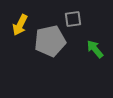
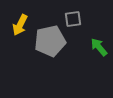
green arrow: moved 4 px right, 2 px up
